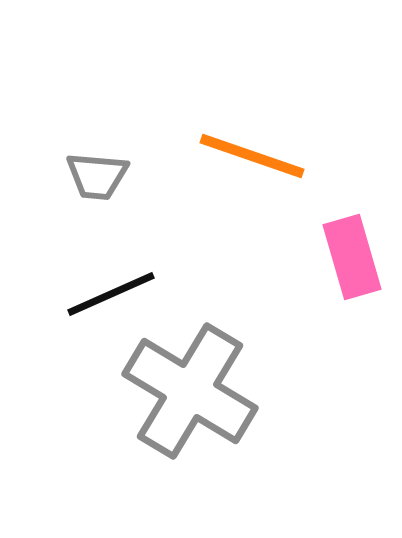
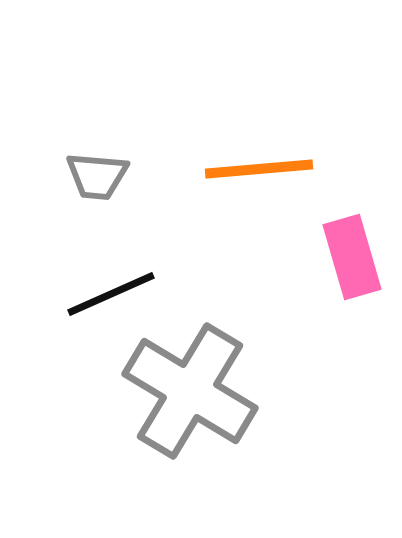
orange line: moved 7 px right, 13 px down; rotated 24 degrees counterclockwise
